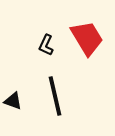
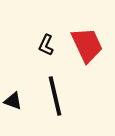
red trapezoid: moved 7 px down; rotated 6 degrees clockwise
